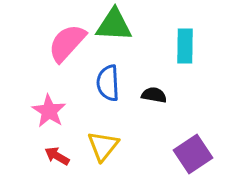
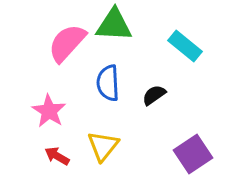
cyan rectangle: rotated 52 degrees counterclockwise
black semicircle: rotated 45 degrees counterclockwise
